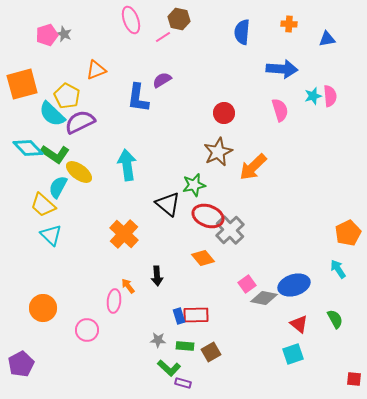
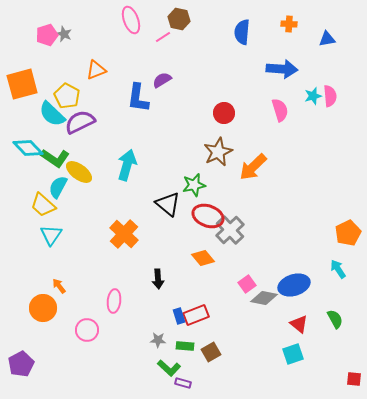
green L-shape at (55, 154): moved 4 px down
cyan arrow at (127, 165): rotated 24 degrees clockwise
cyan triangle at (51, 235): rotated 20 degrees clockwise
black arrow at (157, 276): moved 1 px right, 3 px down
orange arrow at (128, 286): moved 69 px left
red rectangle at (196, 315): rotated 20 degrees counterclockwise
